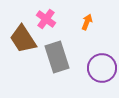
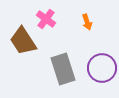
orange arrow: rotated 140 degrees clockwise
brown trapezoid: moved 2 px down
gray rectangle: moved 6 px right, 12 px down
